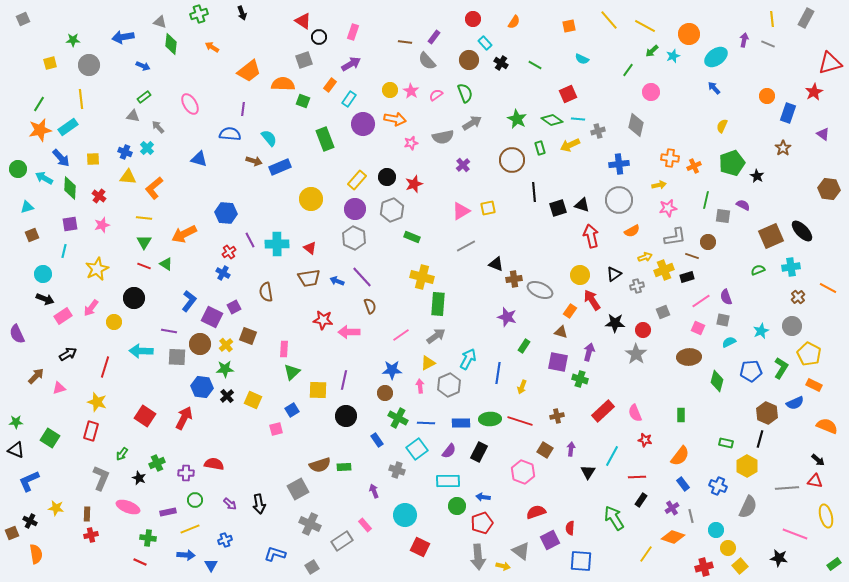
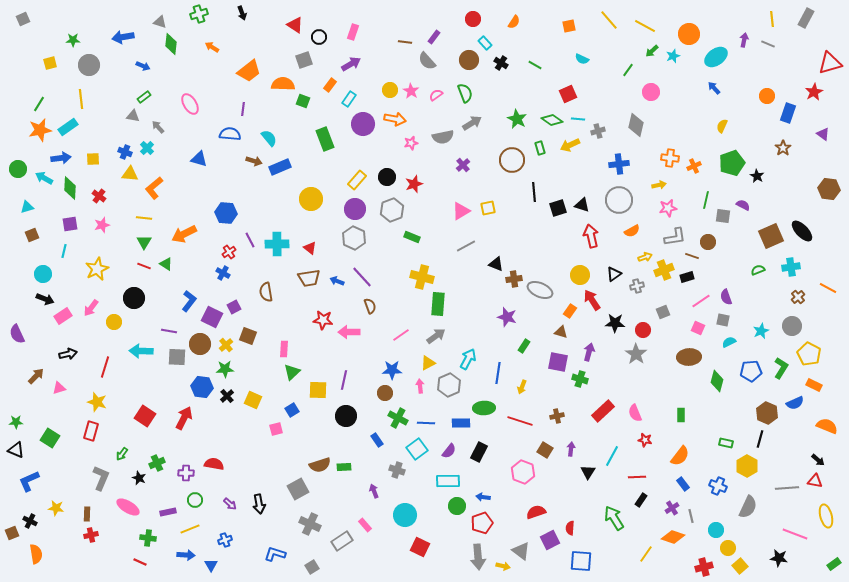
red triangle at (303, 21): moved 8 px left, 4 px down
blue arrow at (61, 158): rotated 54 degrees counterclockwise
yellow triangle at (128, 177): moved 2 px right, 3 px up
black arrow at (68, 354): rotated 18 degrees clockwise
green ellipse at (490, 419): moved 6 px left, 11 px up
pink ellipse at (128, 507): rotated 10 degrees clockwise
